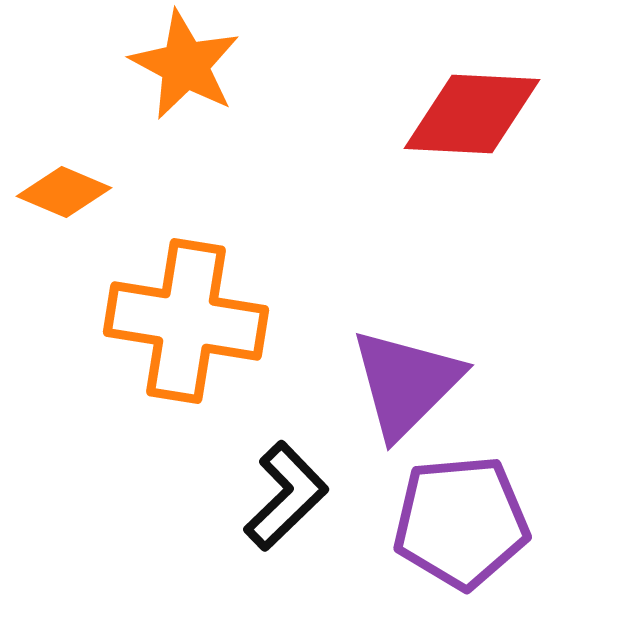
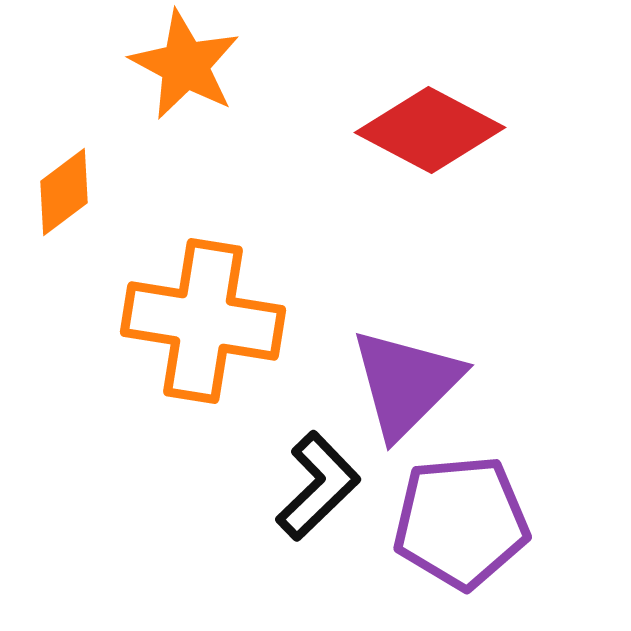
red diamond: moved 42 px left, 16 px down; rotated 25 degrees clockwise
orange diamond: rotated 60 degrees counterclockwise
orange cross: moved 17 px right
black L-shape: moved 32 px right, 10 px up
